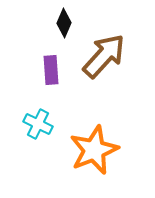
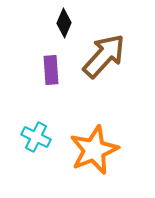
cyan cross: moved 2 px left, 13 px down
